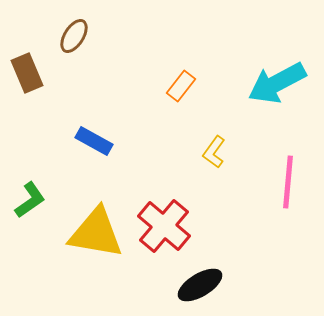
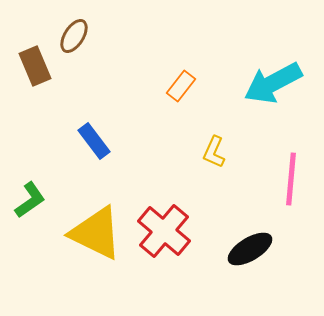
brown rectangle: moved 8 px right, 7 px up
cyan arrow: moved 4 px left
blue rectangle: rotated 24 degrees clockwise
yellow L-shape: rotated 12 degrees counterclockwise
pink line: moved 3 px right, 3 px up
red cross: moved 5 px down
yellow triangle: rotated 16 degrees clockwise
black ellipse: moved 50 px right, 36 px up
